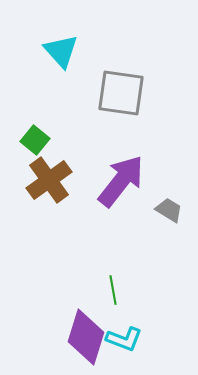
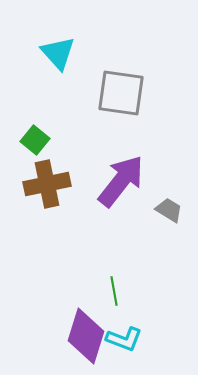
cyan triangle: moved 3 px left, 2 px down
brown cross: moved 2 px left, 4 px down; rotated 24 degrees clockwise
green line: moved 1 px right, 1 px down
purple diamond: moved 1 px up
